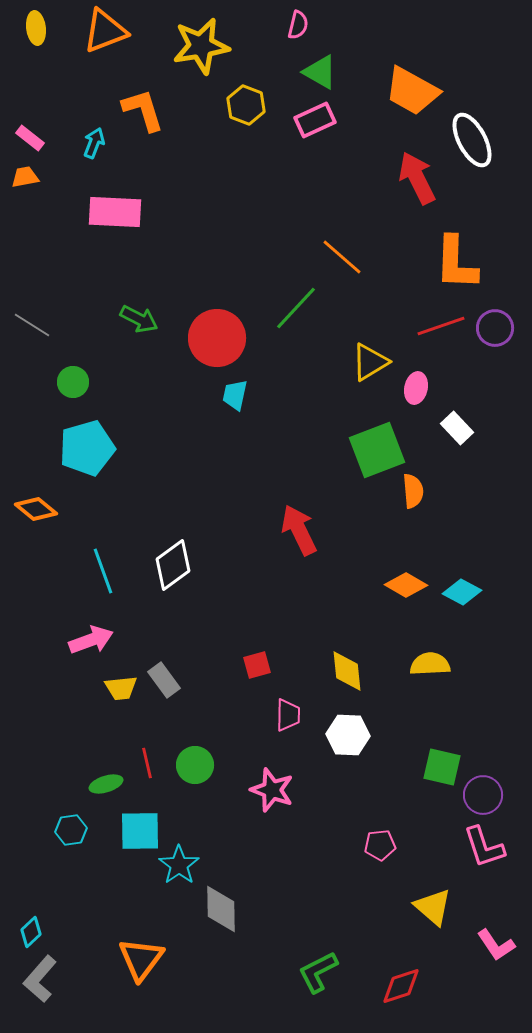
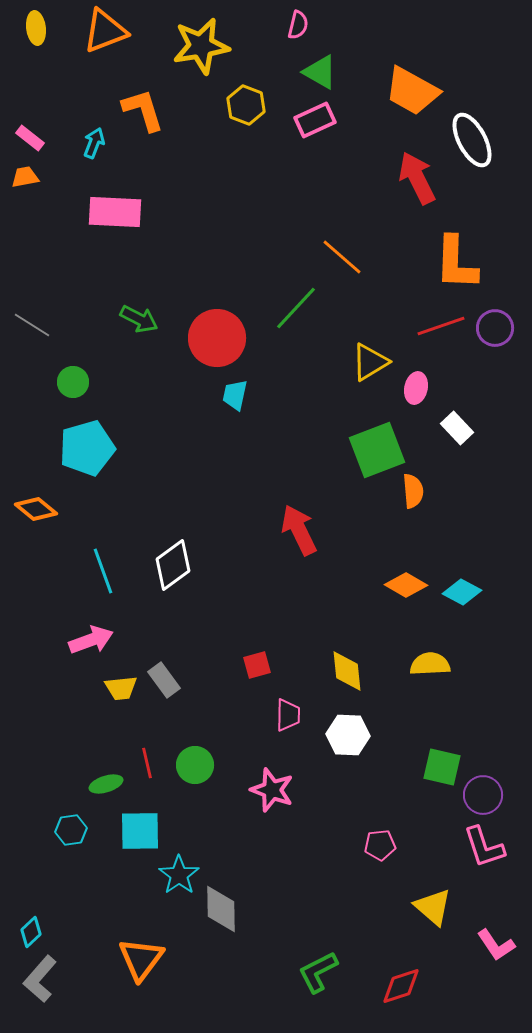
cyan star at (179, 865): moved 10 px down
